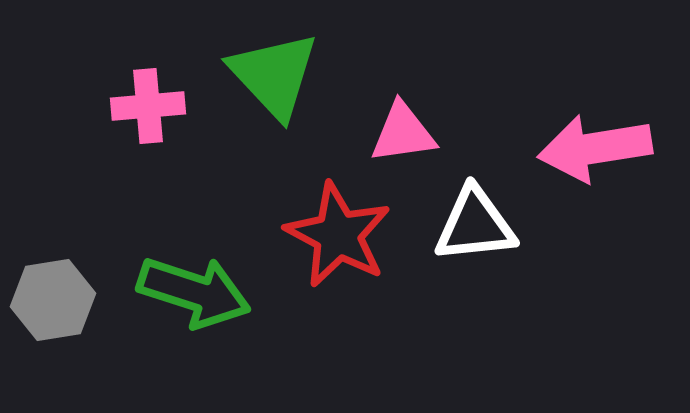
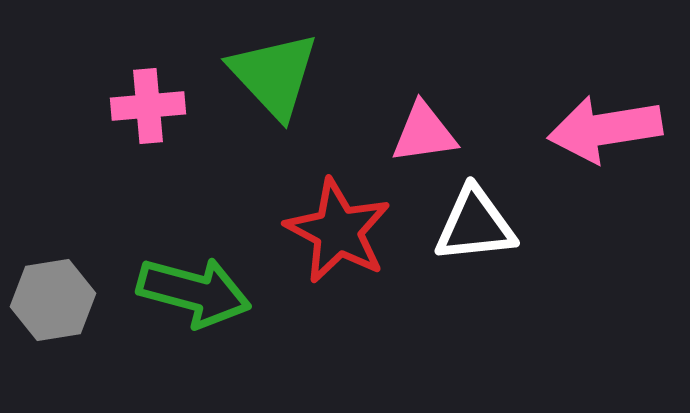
pink triangle: moved 21 px right
pink arrow: moved 10 px right, 19 px up
red star: moved 4 px up
green arrow: rotated 3 degrees counterclockwise
